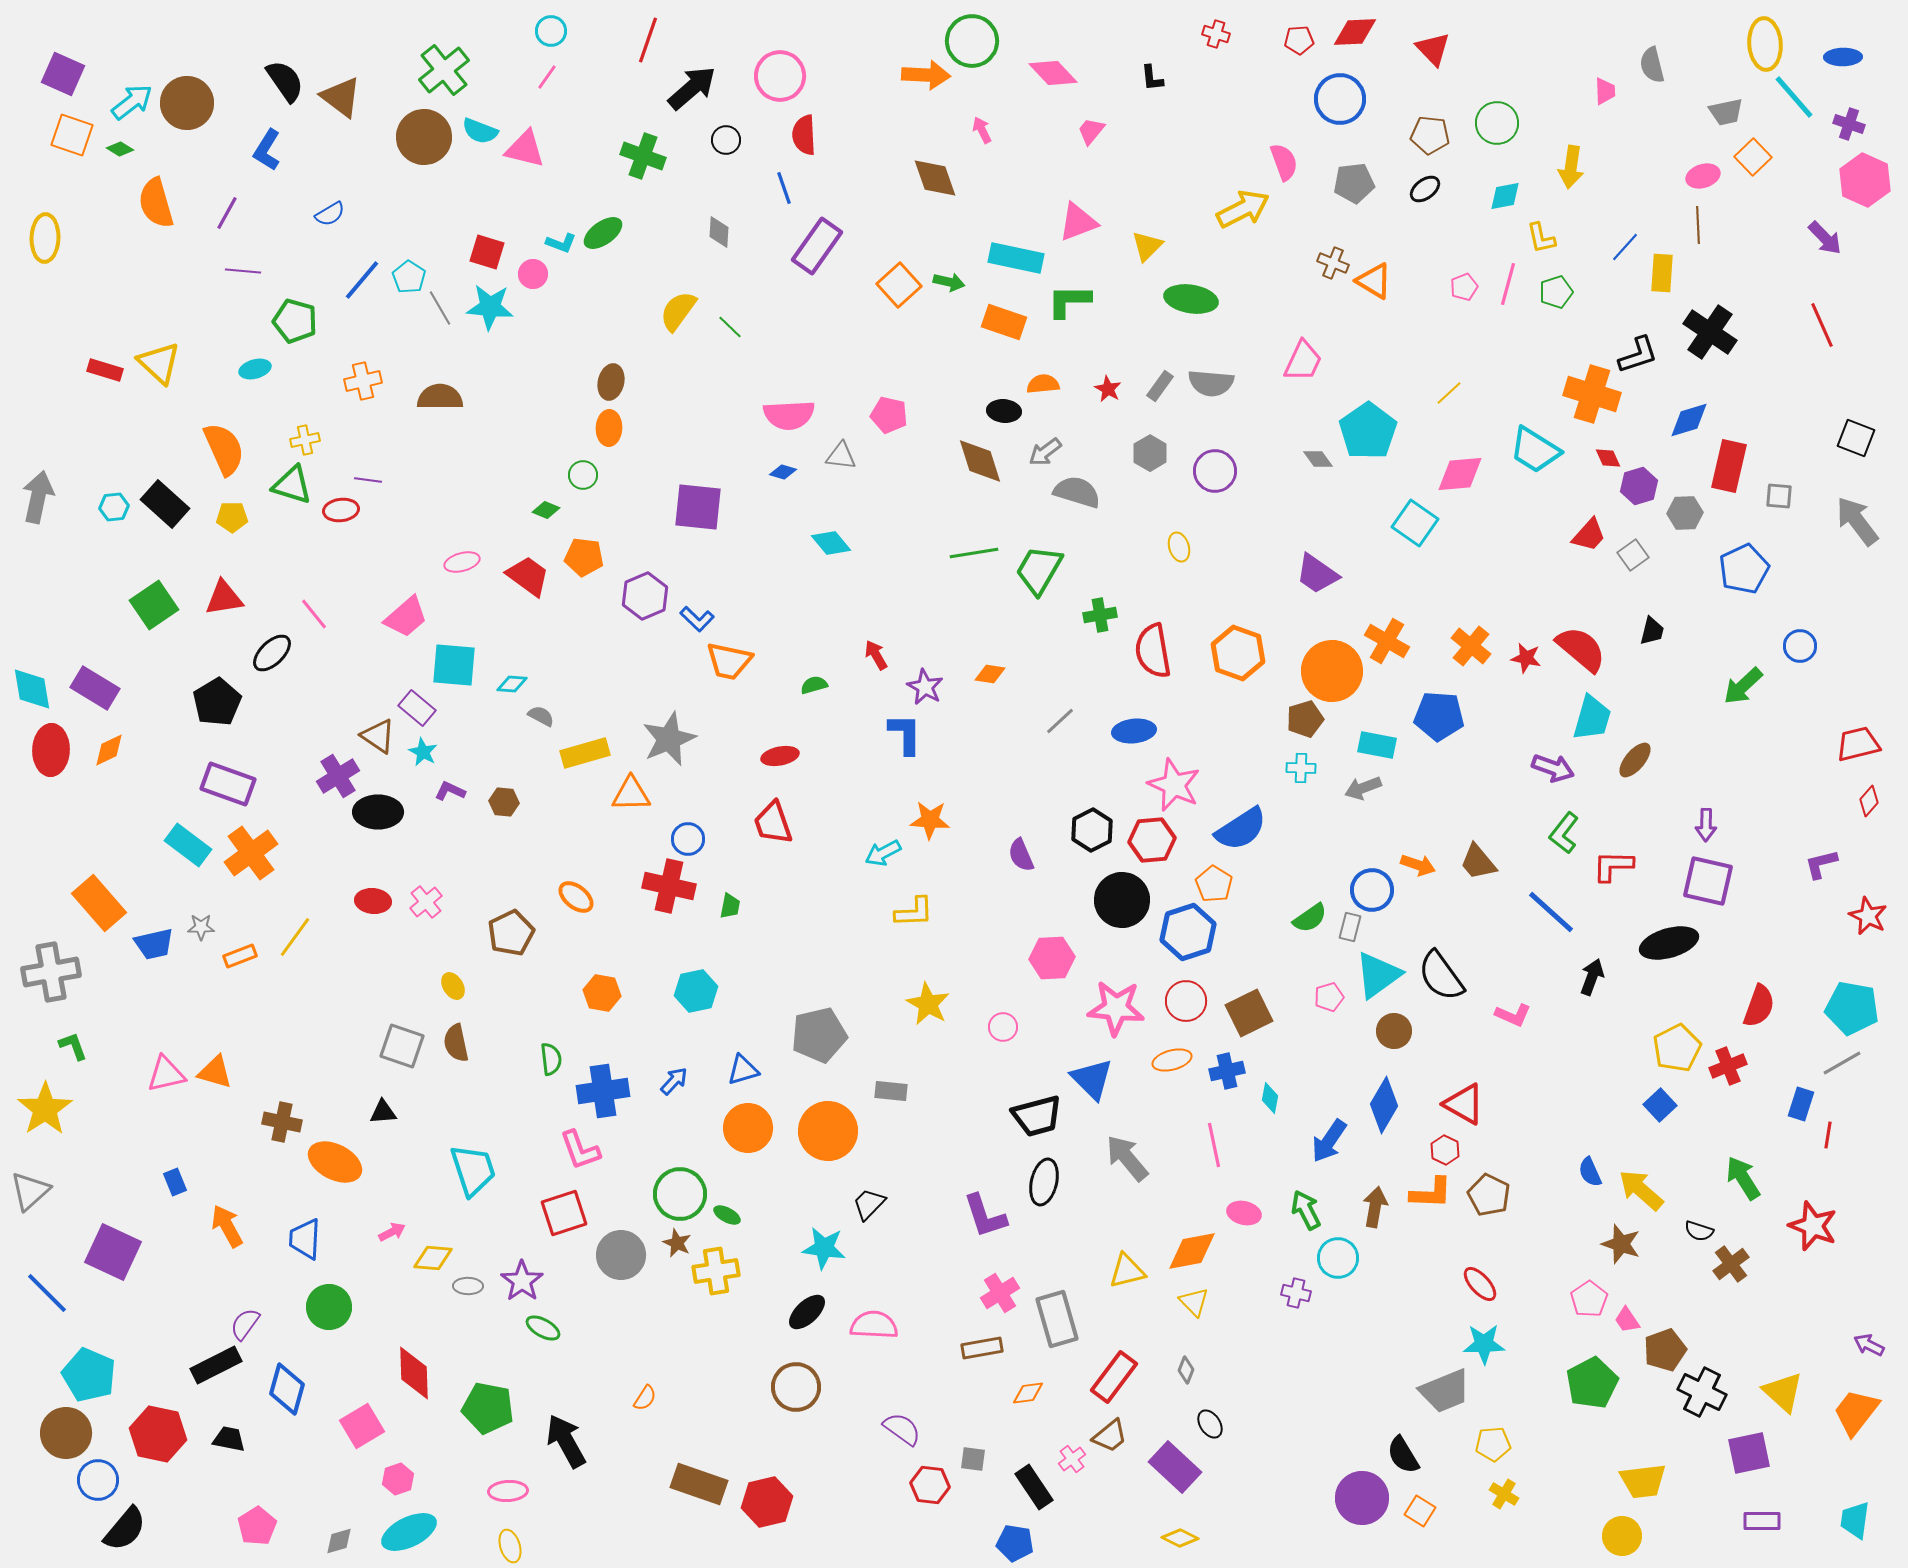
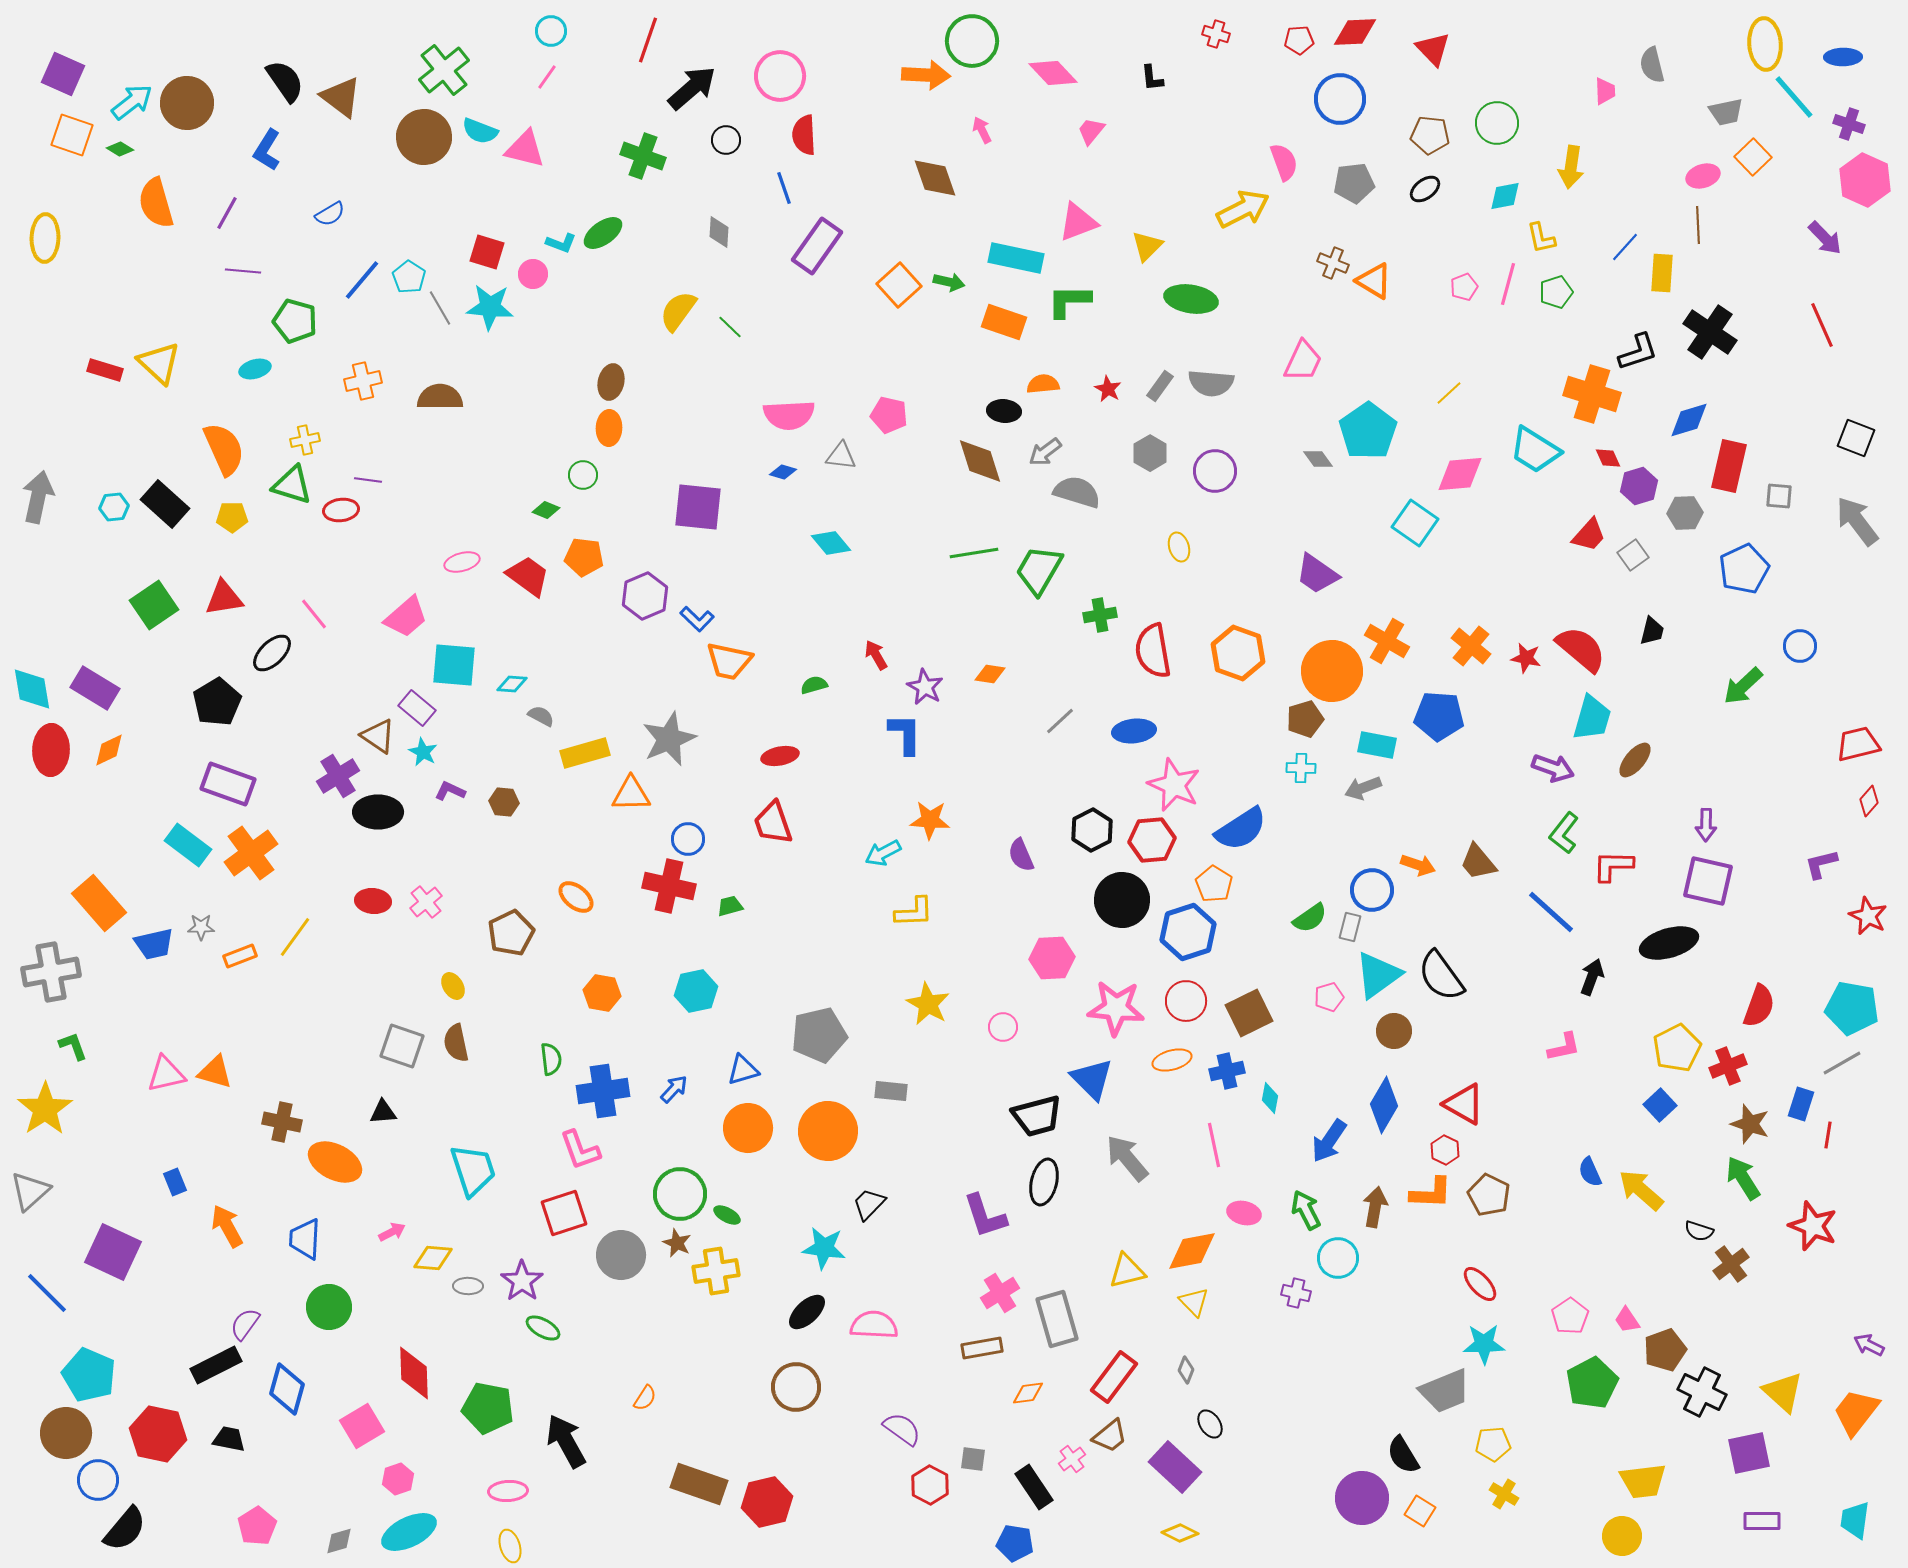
black L-shape at (1638, 355): moved 3 px up
green trapezoid at (730, 906): rotated 116 degrees counterclockwise
pink L-shape at (1513, 1015): moved 51 px right, 32 px down; rotated 36 degrees counterclockwise
blue arrow at (674, 1081): moved 8 px down
brown star at (1621, 1244): moved 129 px right, 120 px up
pink pentagon at (1589, 1299): moved 19 px left, 17 px down
red hexagon at (930, 1485): rotated 21 degrees clockwise
yellow diamond at (1180, 1538): moved 5 px up
